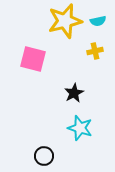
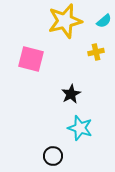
cyan semicircle: moved 6 px right; rotated 28 degrees counterclockwise
yellow cross: moved 1 px right, 1 px down
pink square: moved 2 px left
black star: moved 3 px left, 1 px down
black circle: moved 9 px right
